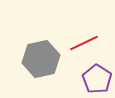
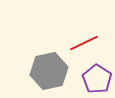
gray hexagon: moved 8 px right, 12 px down
